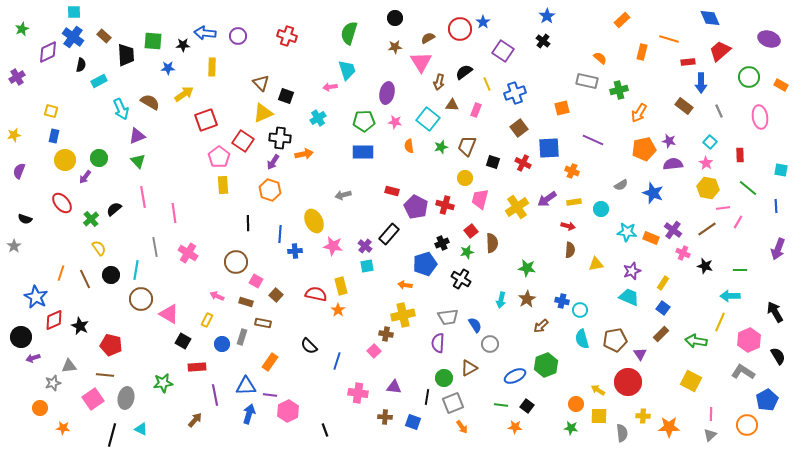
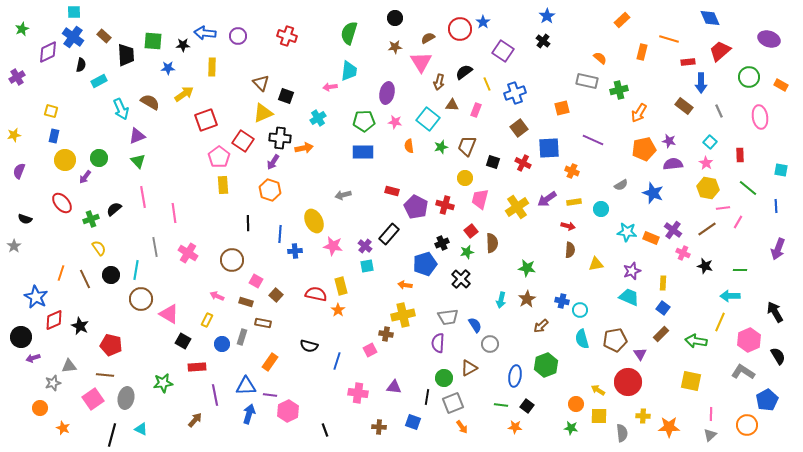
cyan trapezoid at (347, 70): moved 2 px right, 1 px down; rotated 25 degrees clockwise
orange arrow at (304, 154): moved 6 px up
green cross at (91, 219): rotated 21 degrees clockwise
brown circle at (236, 262): moved 4 px left, 2 px up
black cross at (461, 279): rotated 12 degrees clockwise
yellow rectangle at (663, 283): rotated 32 degrees counterclockwise
black semicircle at (309, 346): rotated 30 degrees counterclockwise
pink square at (374, 351): moved 4 px left, 1 px up; rotated 16 degrees clockwise
blue ellipse at (515, 376): rotated 55 degrees counterclockwise
yellow square at (691, 381): rotated 15 degrees counterclockwise
brown cross at (385, 417): moved 6 px left, 10 px down
orange star at (63, 428): rotated 16 degrees clockwise
